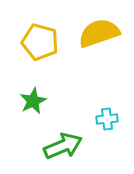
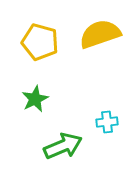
yellow semicircle: moved 1 px right, 1 px down
green star: moved 2 px right, 2 px up
cyan cross: moved 3 px down
